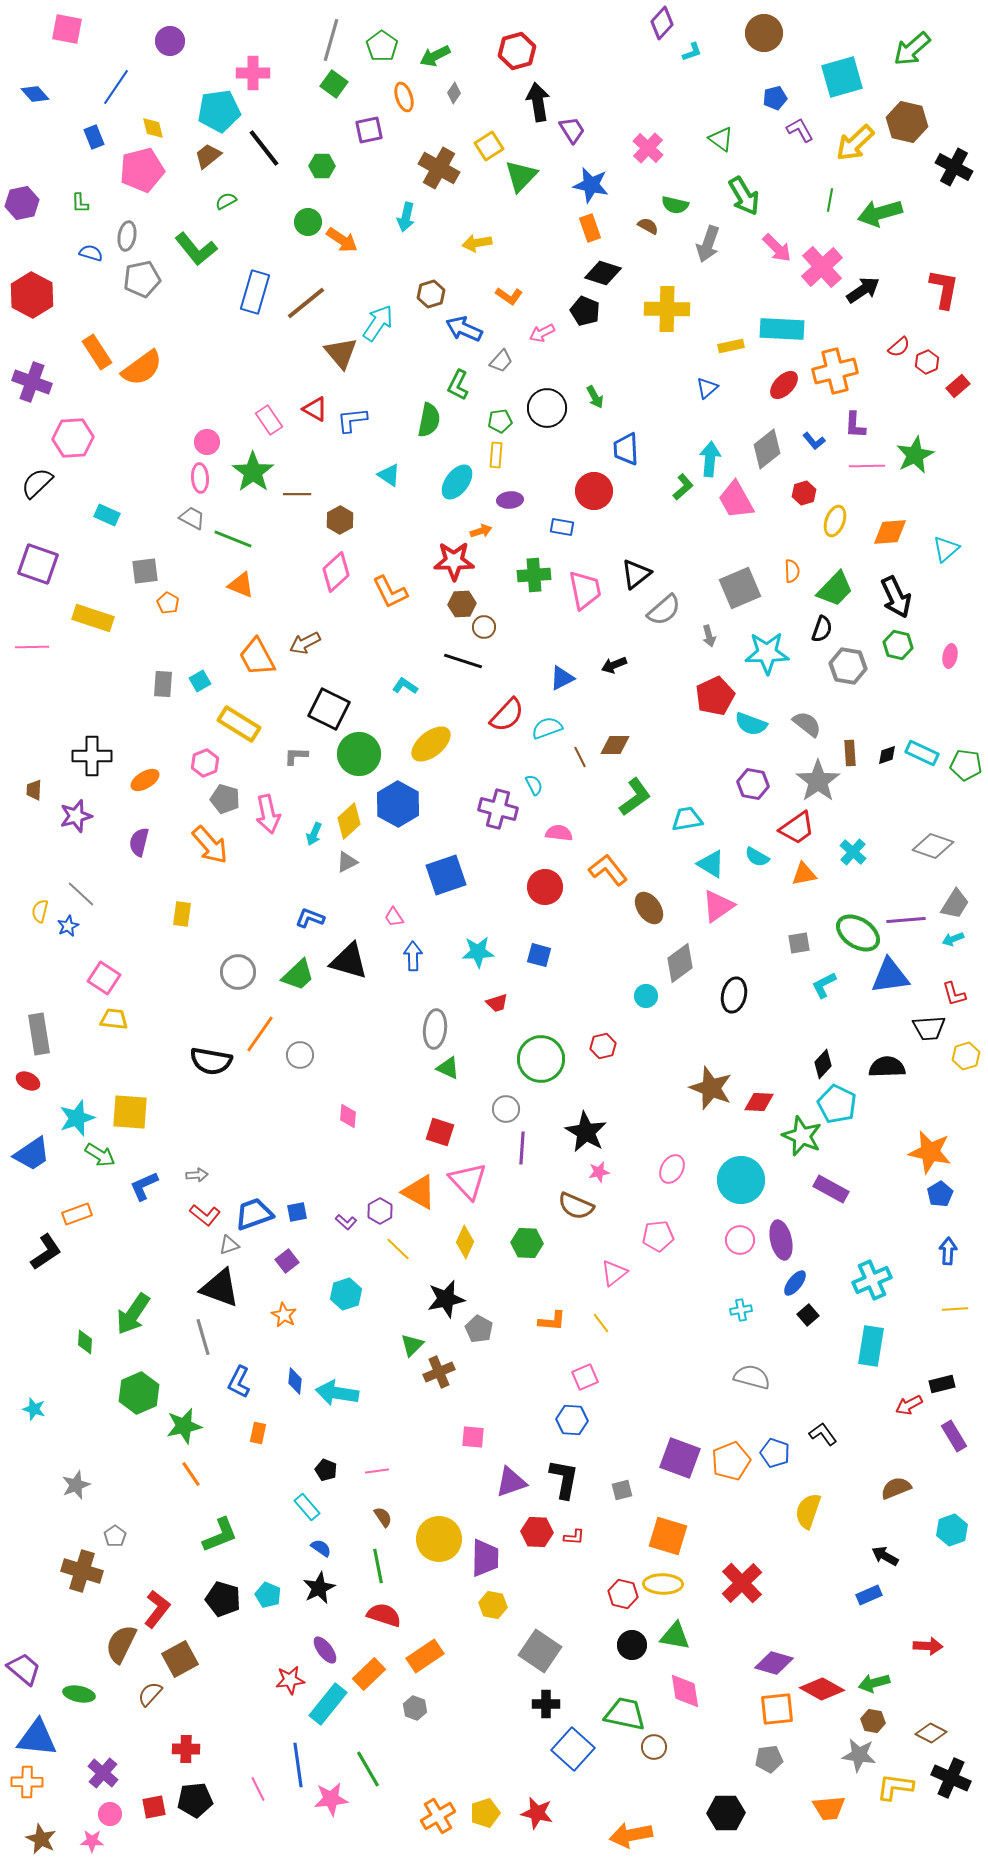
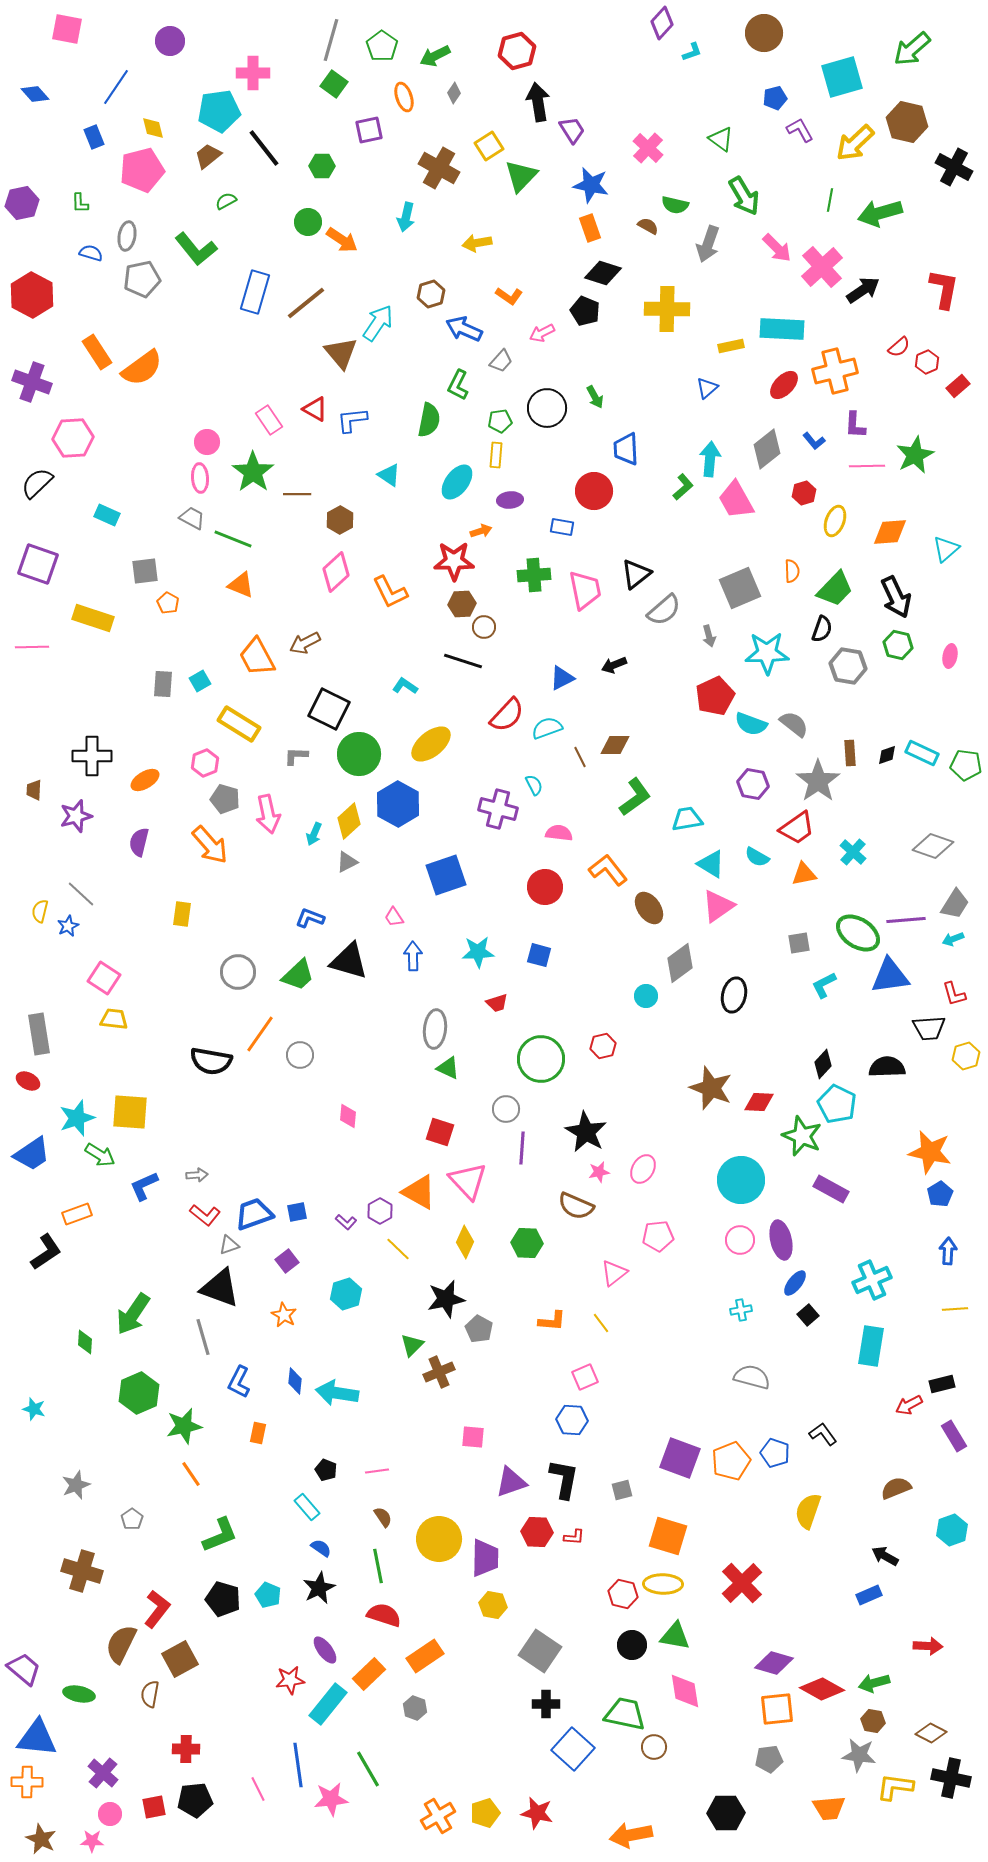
gray semicircle at (807, 724): moved 13 px left
pink ellipse at (672, 1169): moved 29 px left
gray pentagon at (115, 1536): moved 17 px right, 17 px up
brown semicircle at (150, 1694): rotated 32 degrees counterclockwise
black cross at (951, 1778): rotated 12 degrees counterclockwise
